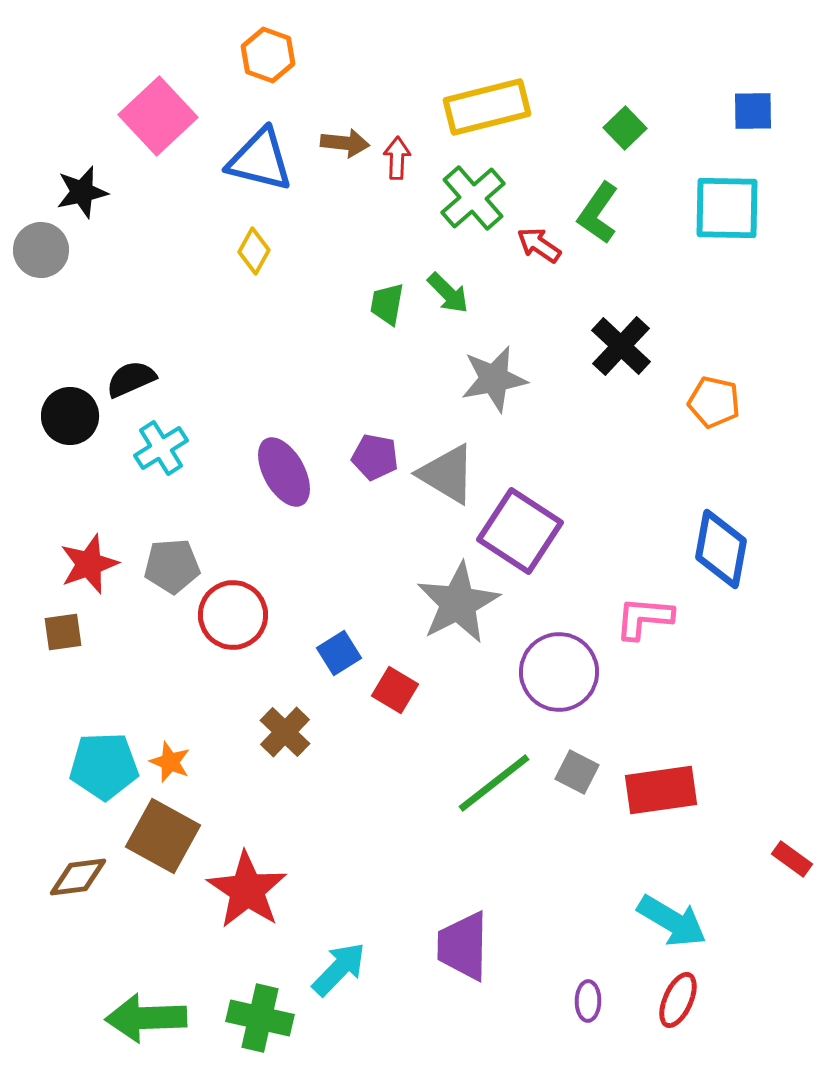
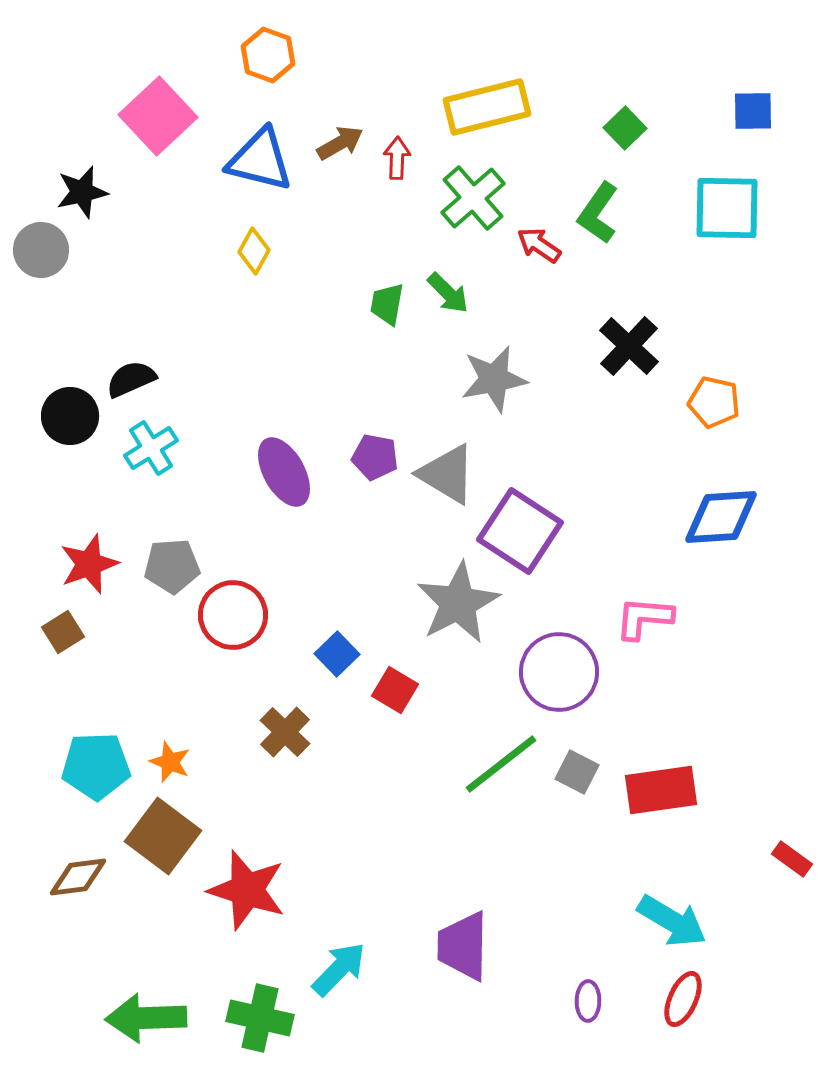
brown arrow at (345, 143): moved 5 px left; rotated 36 degrees counterclockwise
black cross at (621, 346): moved 8 px right
cyan cross at (161, 448): moved 10 px left
blue diamond at (721, 549): moved 32 px up; rotated 76 degrees clockwise
brown square at (63, 632): rotated 24 degrees counterclockwise
blue square at (339, 653): moved 2 px left, 1 px down; rotated 12 degrees counterclockwise
cyan pentagon at (104, 766): moved 8 px left
green line at (494, 783): moved 7 px right, 19 px up
brown square at (163, 836): rotated 8 degrees clockwise
red star at (247, 890): rotated 16 degrees counterclockwise
red ellipse at (678, 1000): moved 5 px right, 1 px up
